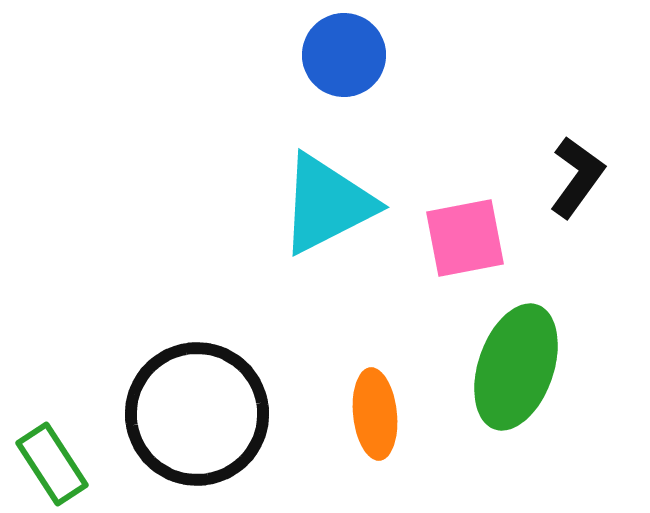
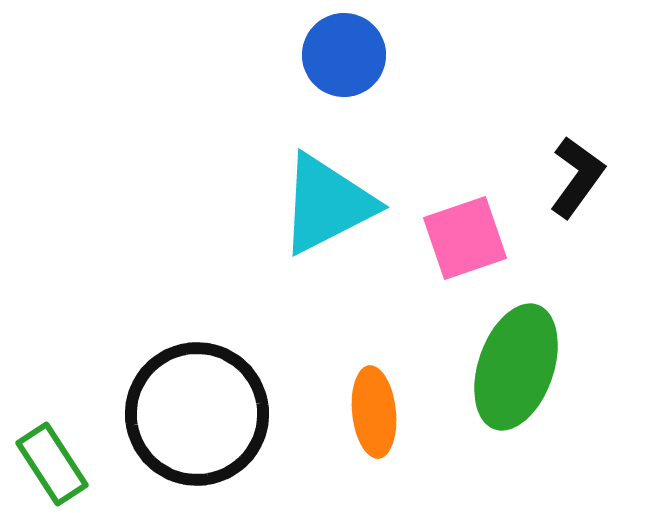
pink square: rotated 8 degrees counterclockwise
orange ellipse: moved 1 px left, 2 px up
